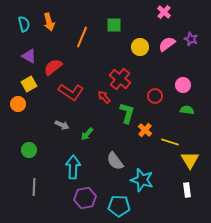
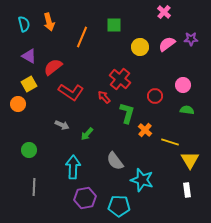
purple star: rotated 24 degrees counterclockwise
